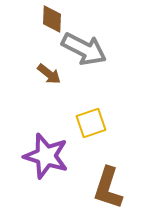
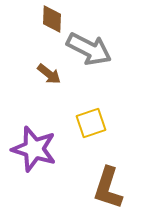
gray arrow: moved 5 px right
purple star: moved 12 px left, 7 px up
